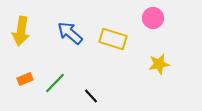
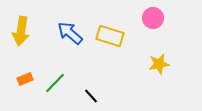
yellow rectangle: moved 3 px left, 3 px up
